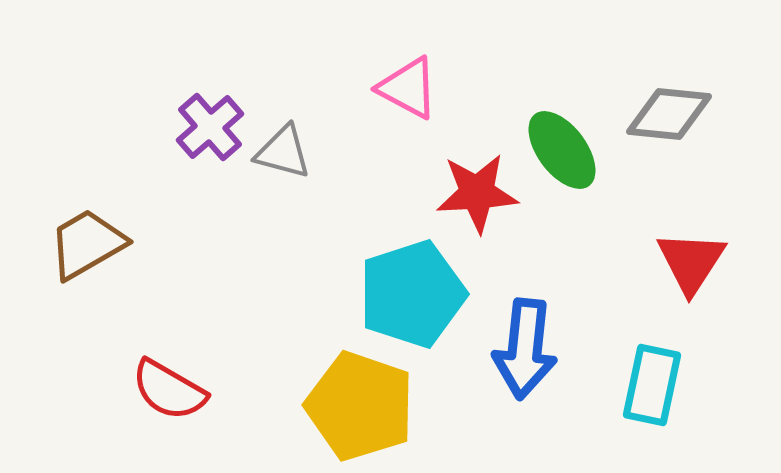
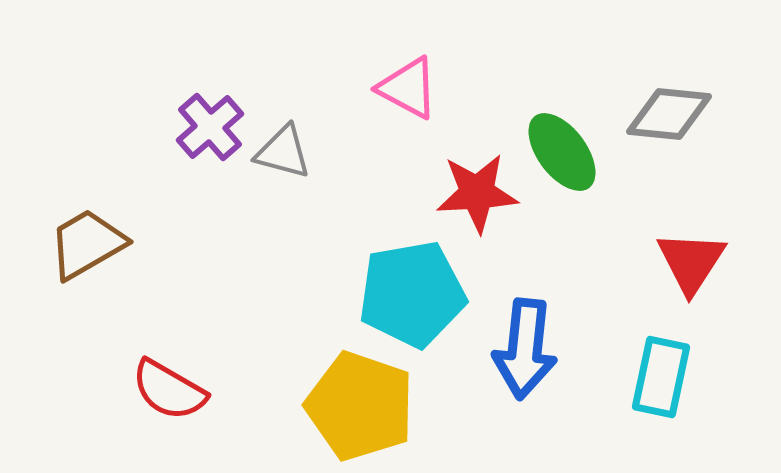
green ellipse: moved 2 px down
cyan pentagon: rotated 8 degrees clockwise
cyan rectangle: moved 9 px right, 8 px up
